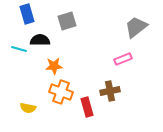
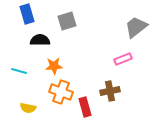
cyan line: moved 22 px down
red rectangle: moved 2 px left
